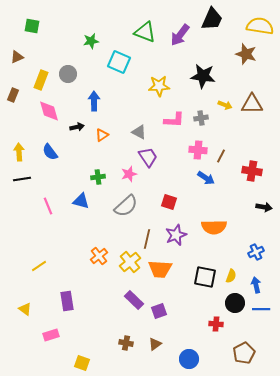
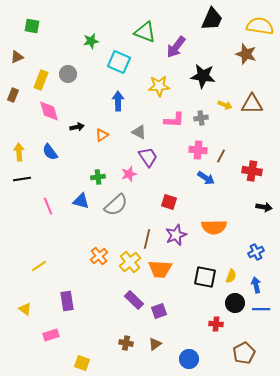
purple arrow at (180, 35): moved 4 px left, 12 px down
blue arrow at (94, 101): moved 24 px right
gray semicircle at (126, 206): moved 10 px left, 1 px up
